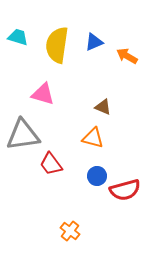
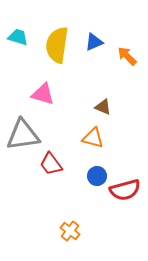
orange arrow: rotated 15 degrees clockwise
